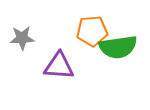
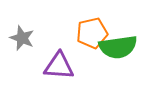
orange pentagon: moved 2 px down; rotated 8 degrees counterclockwise
gray star: rotated 25 degrees clockwise
